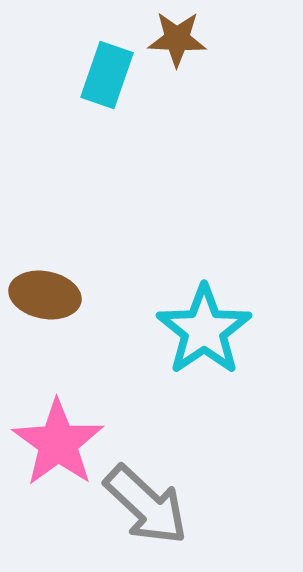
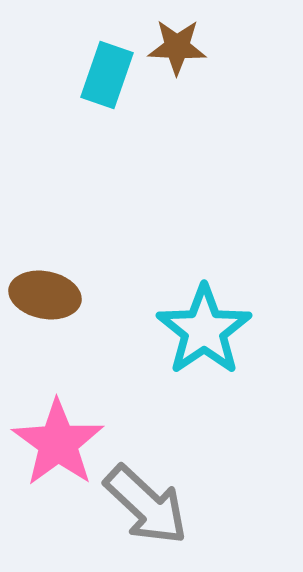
brown star: moved 8 px down
